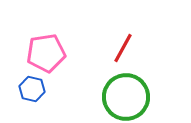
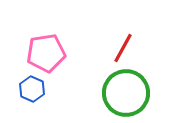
blue hexagon: rotated 10 degrees clockwise
green circle: moved 4 px up
